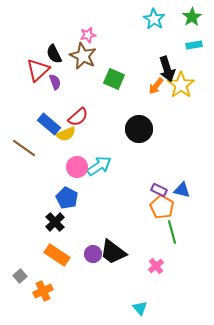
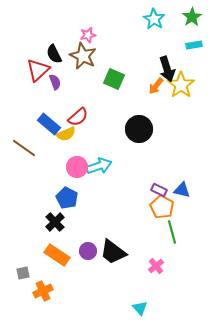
cyan arrow: rotated 15 degrees clockwise
purple circle: moved 5 px left, 3 px up
gray square: moved 3 px right, 3 px up; rotated 32 degrees clockwise
